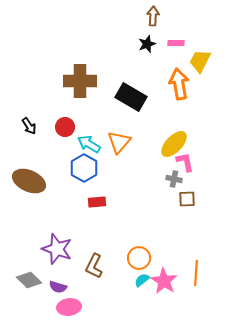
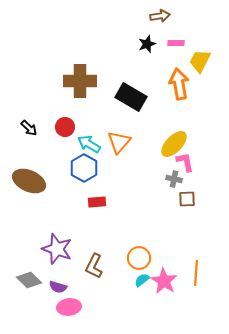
brown arrow: moved 7 px right; rotated 78 degrees clockwise
black arrow: moved 2 px down; rotated 12 degrees counterclockwise
